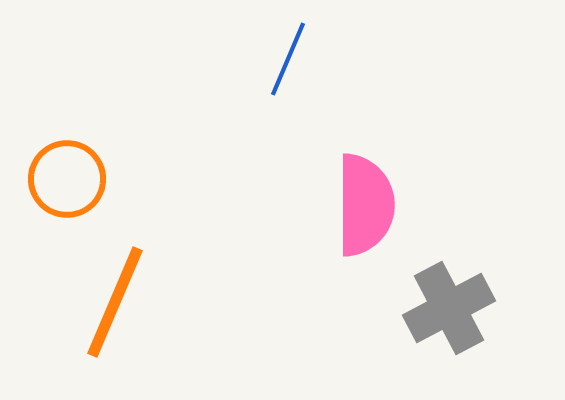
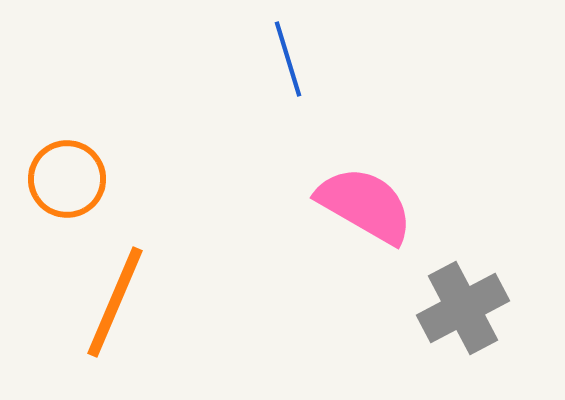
blue line: rotated 40 degrees counterclockwise
pink semicircle: rotated 60 degrees counterclockwise
gray cross: moved 14 px right
